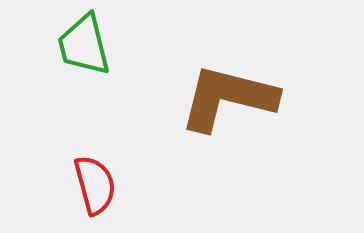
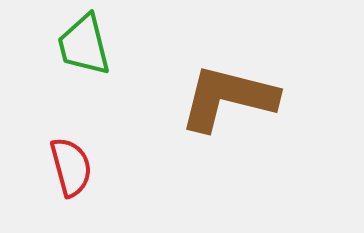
red semicircle: moved 24 px left, 18 px up
